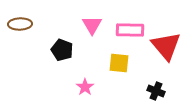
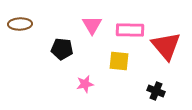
black pentagon: moved 1 px up; rotated 15 degrees counterclockwise
yellow square: moved 2 px up
pink star: moved 3 px up; rotated 24 degrees clockwise
